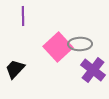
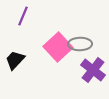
purple line: rotated 24 degrees clockwise
black trapezoid: moved 9 px up
